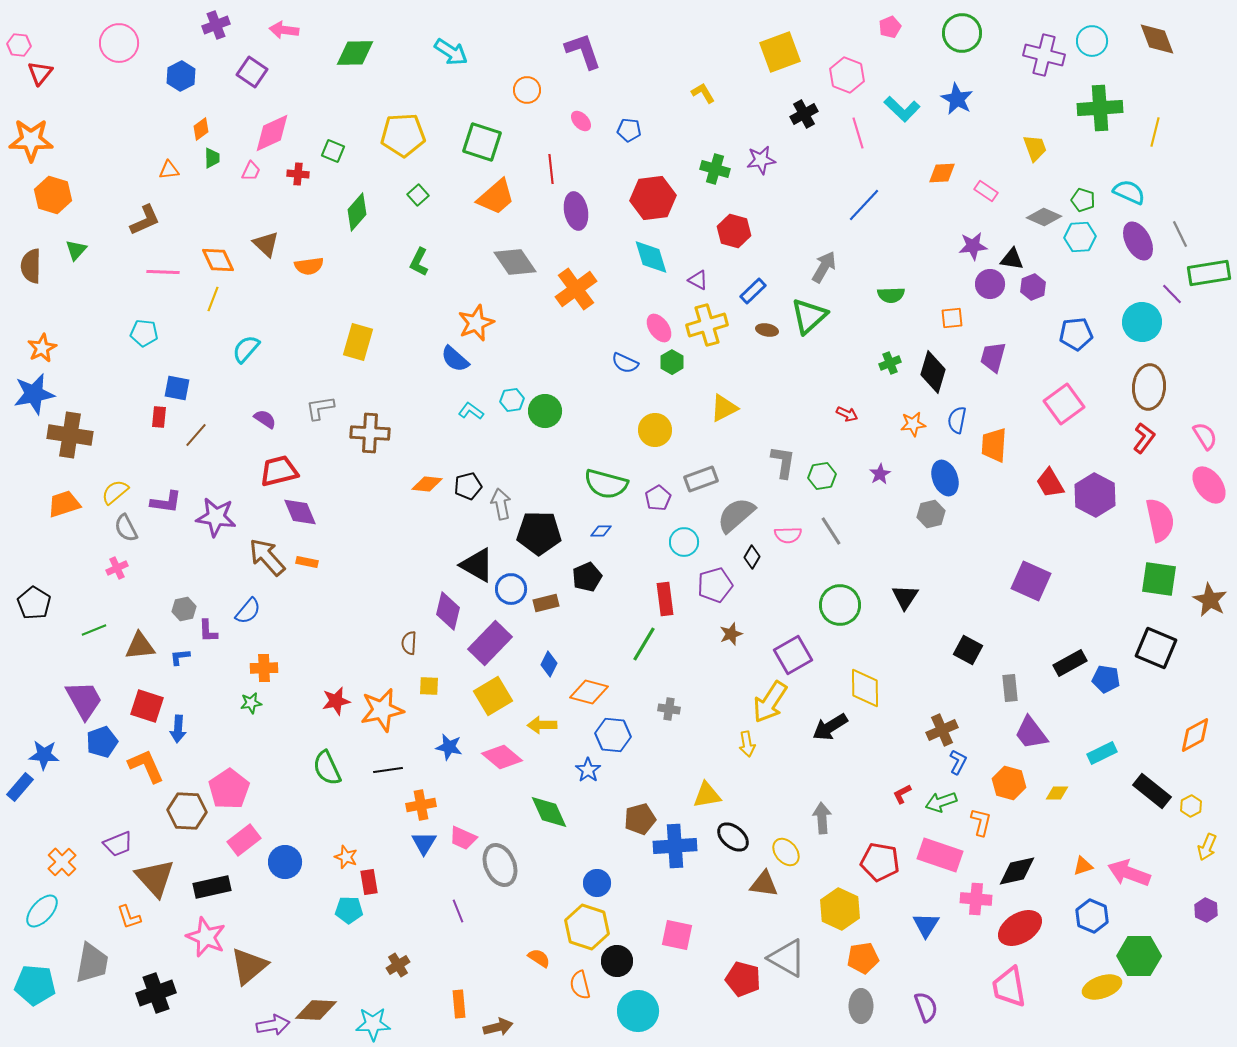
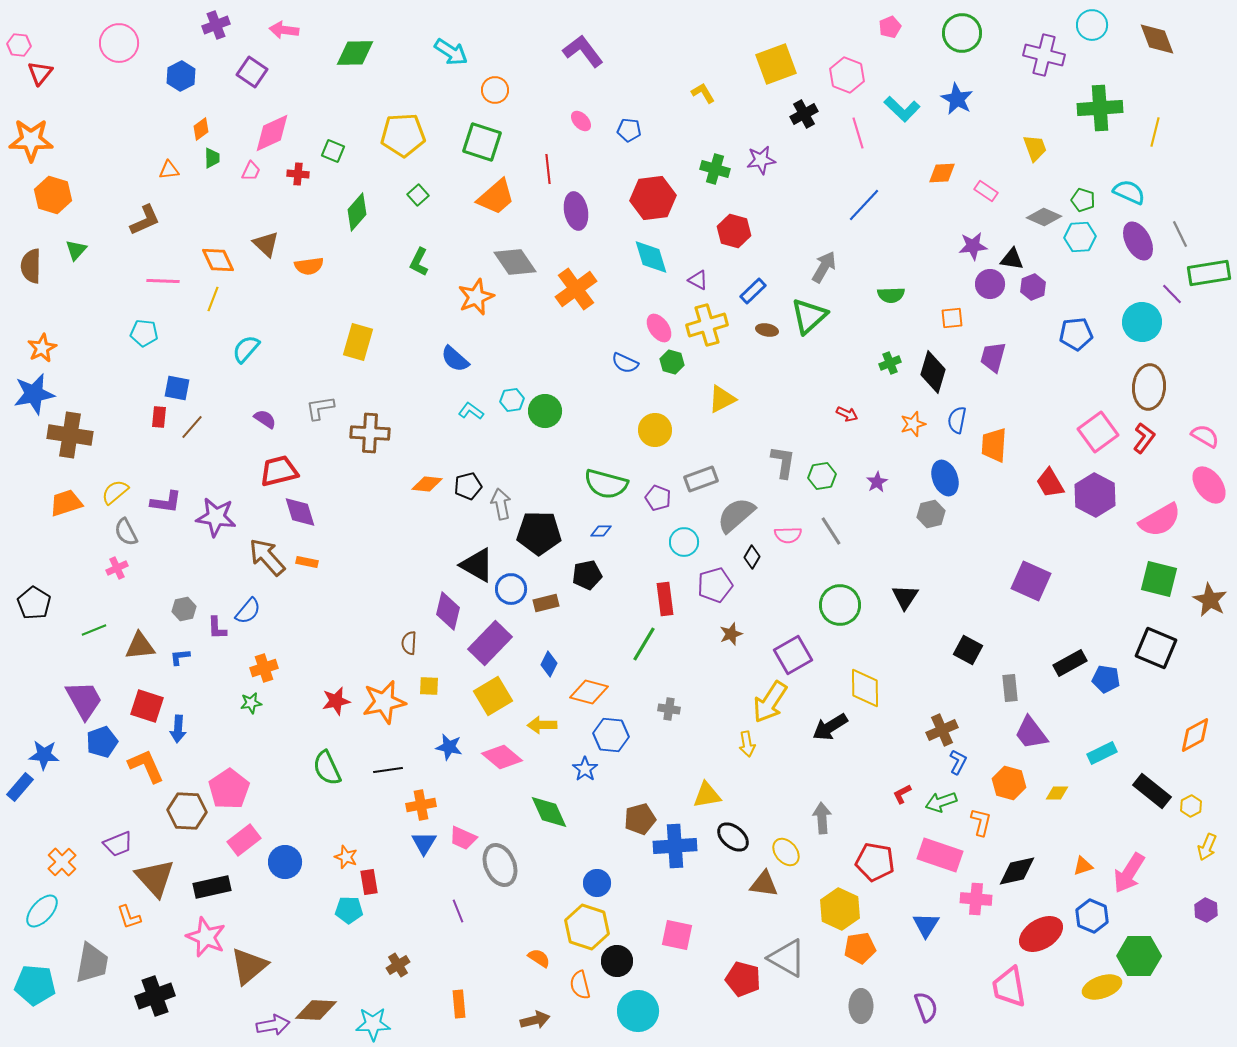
cyan circle at (1092, 41): moved 16 px up
purple L-shape at (583, 51): rotated 18 degrees counterclockwise
yellow square at (780, 52): moved 4 px left, 12 px down
orange circle at (527, 90): moved 32 px left
red line at (551, 169): moved 3 px left
pink line at (163, 272): moved 9 px down
orange star at (476, 323): moved 26 px up
green hexagon at (672, 362): rotated 15 degrees counterclockwise
pink square at (1064, 404): moved 34 px right, 28 px down
yellow triangle at (724, 408): moved 2 px left, 9 px up
orange star at (913, 424): rotated 10 degrees counterclockwise
brown line at (196, 435): moved 4 px left, 8 px up
pink semicircle at (1205, 436): rotated 28 degrees counterclockwise
purple star at (880, 474): moved 3 px left, 8 px down
purple pentagon at (658, 498): rotated 20 degrees counterclockwise
orange trapezoid at (64, 504): moved 2 px right, 1 px up
purple diamond at (300, 512): rotated 6 degrees clockwise
pink semicircle at (1160, 520): rotated 72 degrees clockwise
gray semicircle at (126, 528): moved 4 px down
black pentagon at (587, 577): moved 2 px up; rotated 12 degrees clockwise
green square at (1159, 579): rotated 6 degrees clockwise
purple L-shape at (208, 631): moved 9 px right, 3 px up
orange cross at (264, 668): rotated 16 degrees counterclockwise
orange star at (382, 710): moved 2 px right, 8 px up
blue hexagon at (613, 735): moved 2 px left
blue star at (588, 770): moved 3 px left, 1 px up
red pentagon at (880, 862): moved 5 px left
pink arrow at (1129, 873): rotated 78 degrees counterclockwise
red ellipse at (1020, 928): moved 21 px right, 6 px down
orange pentagon at (863, 958): moved 3 px left, 10 px up
black cross at (156, 993): moved 1 px left, 3 px down
brown arrow at (498, 1027): moved 37 px right, 7 px up
